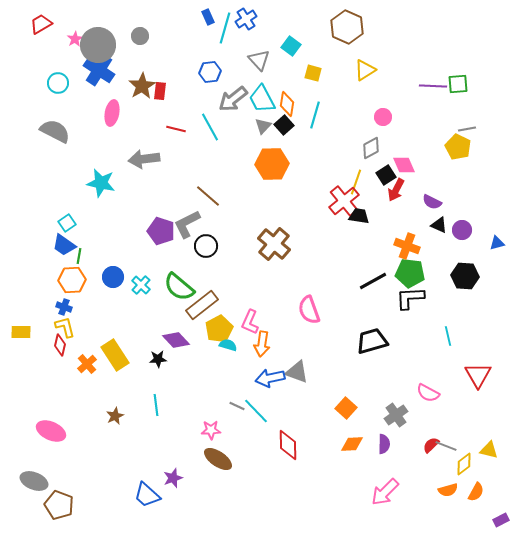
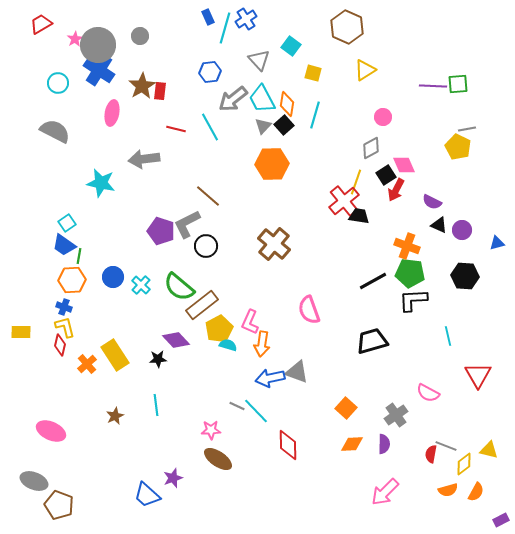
black L-shape at (410, 298): moved 3 px right, 2 px down
red semicircle at (431, 445): moved 9 px down; rotated 36 degrees counterclockwise
